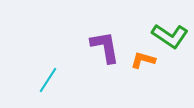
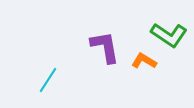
green L-shape: moved 1 px left, 1 px up
orange L-shape: moved 1 px right, 1 px down; rotated 15 degrees clockwise
